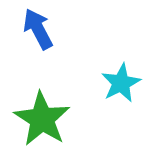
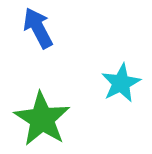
blue arrow: moved 1 px up
